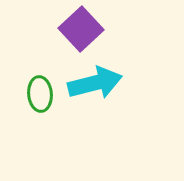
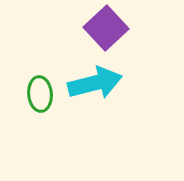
purple square: moved 25 px right, 1 px up
